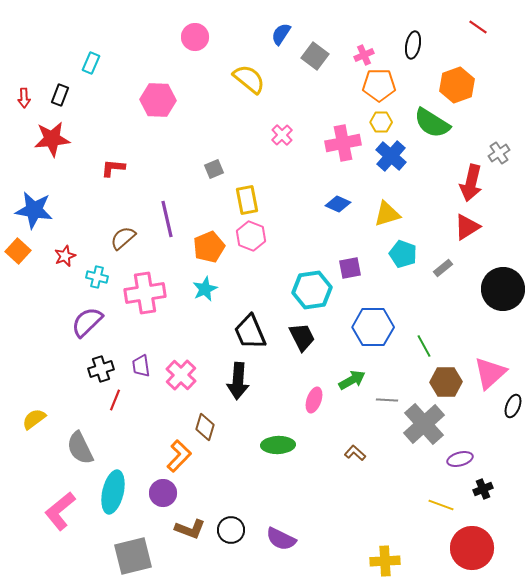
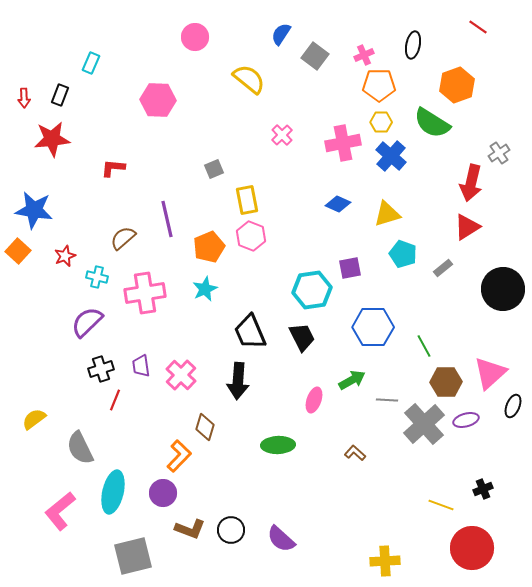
purple ellipse at (460, 459): moved 6 px right, 39 px up
purple semicircle at (281, 539): rotated 16 degrees clockwise
